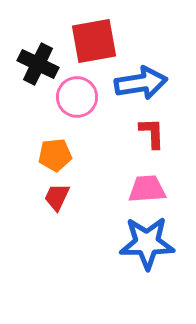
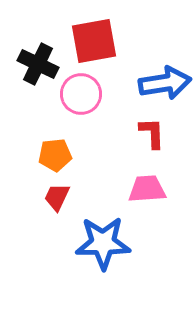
blue arrow: moved 24 px right
pink circle: moved 4 px right, 3 px up
blue star: moved 44 px left
